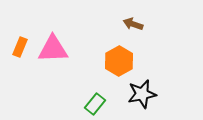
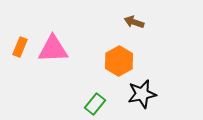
brown arrow: moved 1 px right, 2 px up
